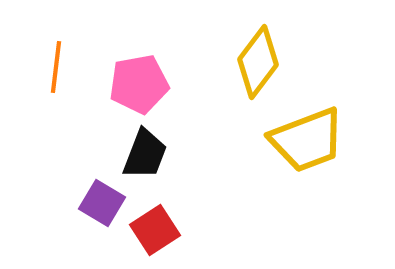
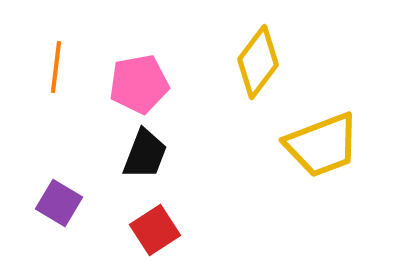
yellow trapezoid: moved 15 px right, 5 px down
purple square: moved 43 px left
